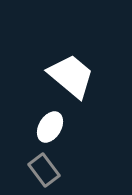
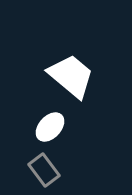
white ellipse: rotated 12 degrees clockwise
